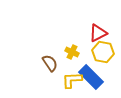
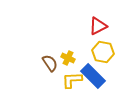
red triangle: moved 7 px up
yellow cross: moved 4 px left, 6 px down
blue rectangle: moved 2 px right, 1 px up
